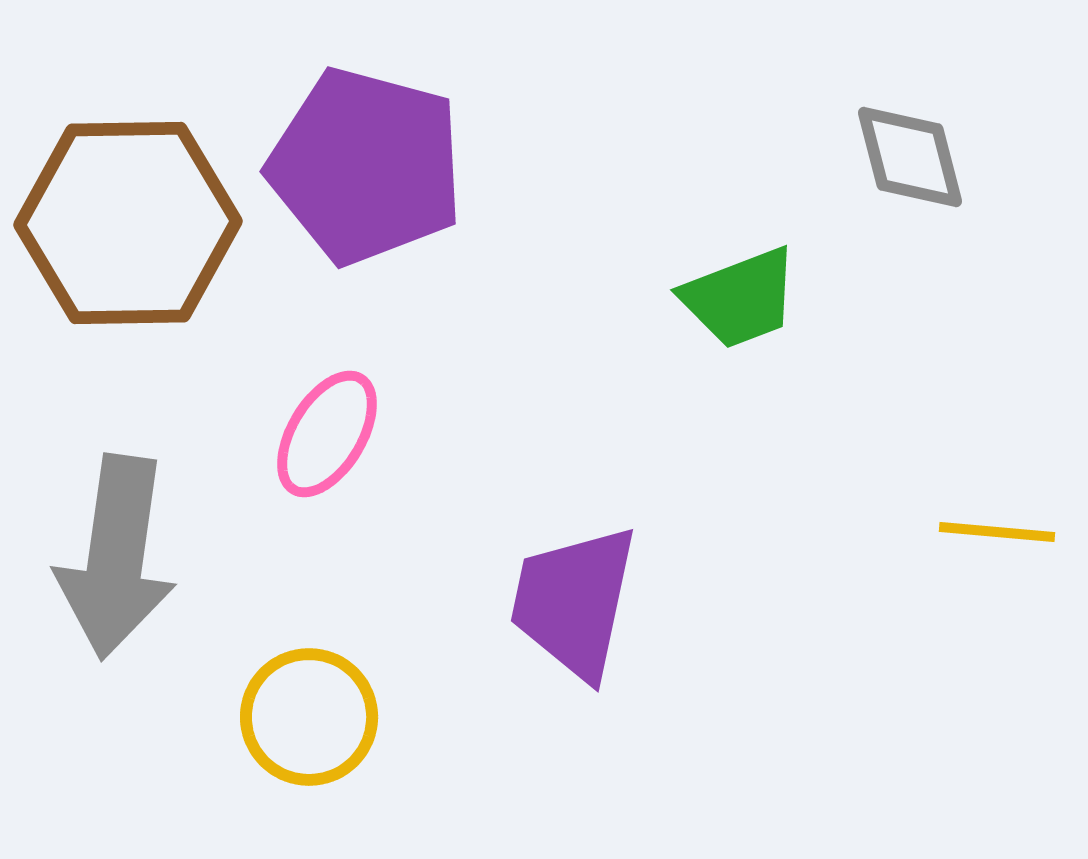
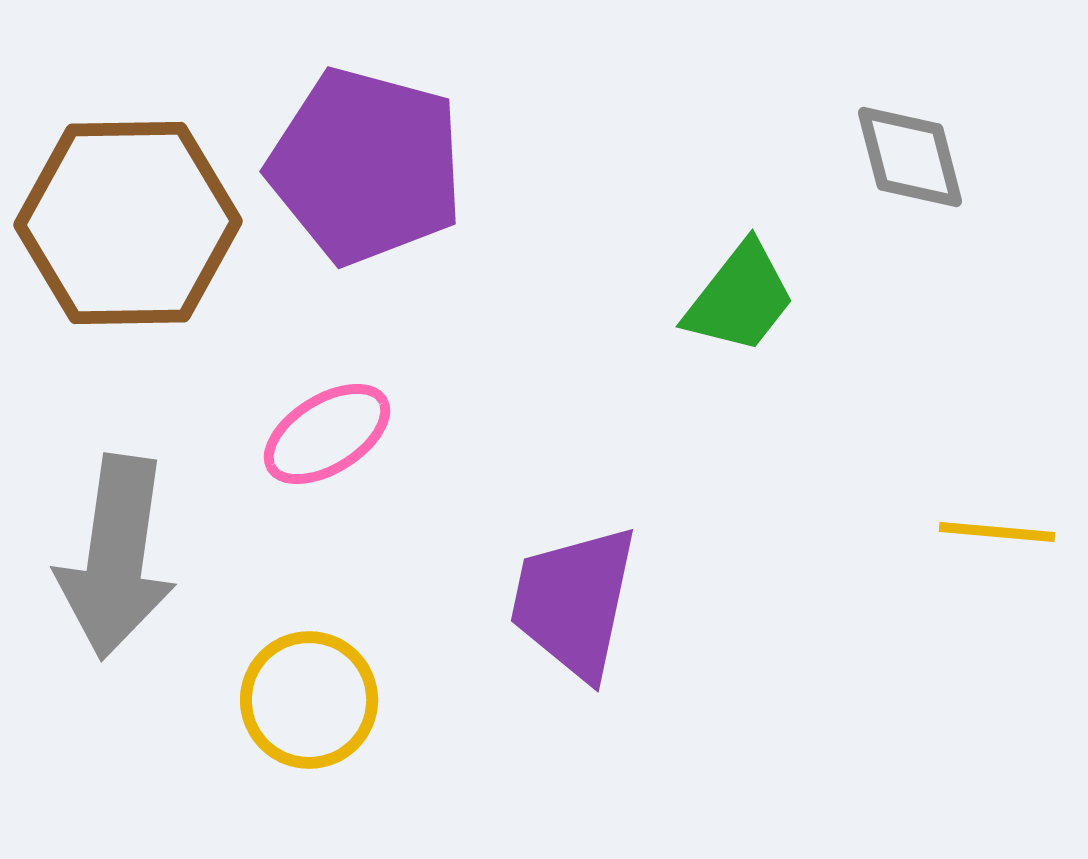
green trapezoid: rotated 31 degrees counterclockwise
pink ellipse: rotated 27 degrees clockwise
yellow circle: moved 17 px up
